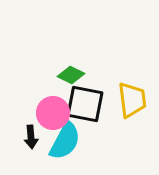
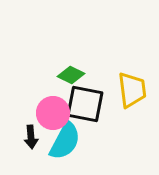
yellow trapezoid: moved 10 px up
